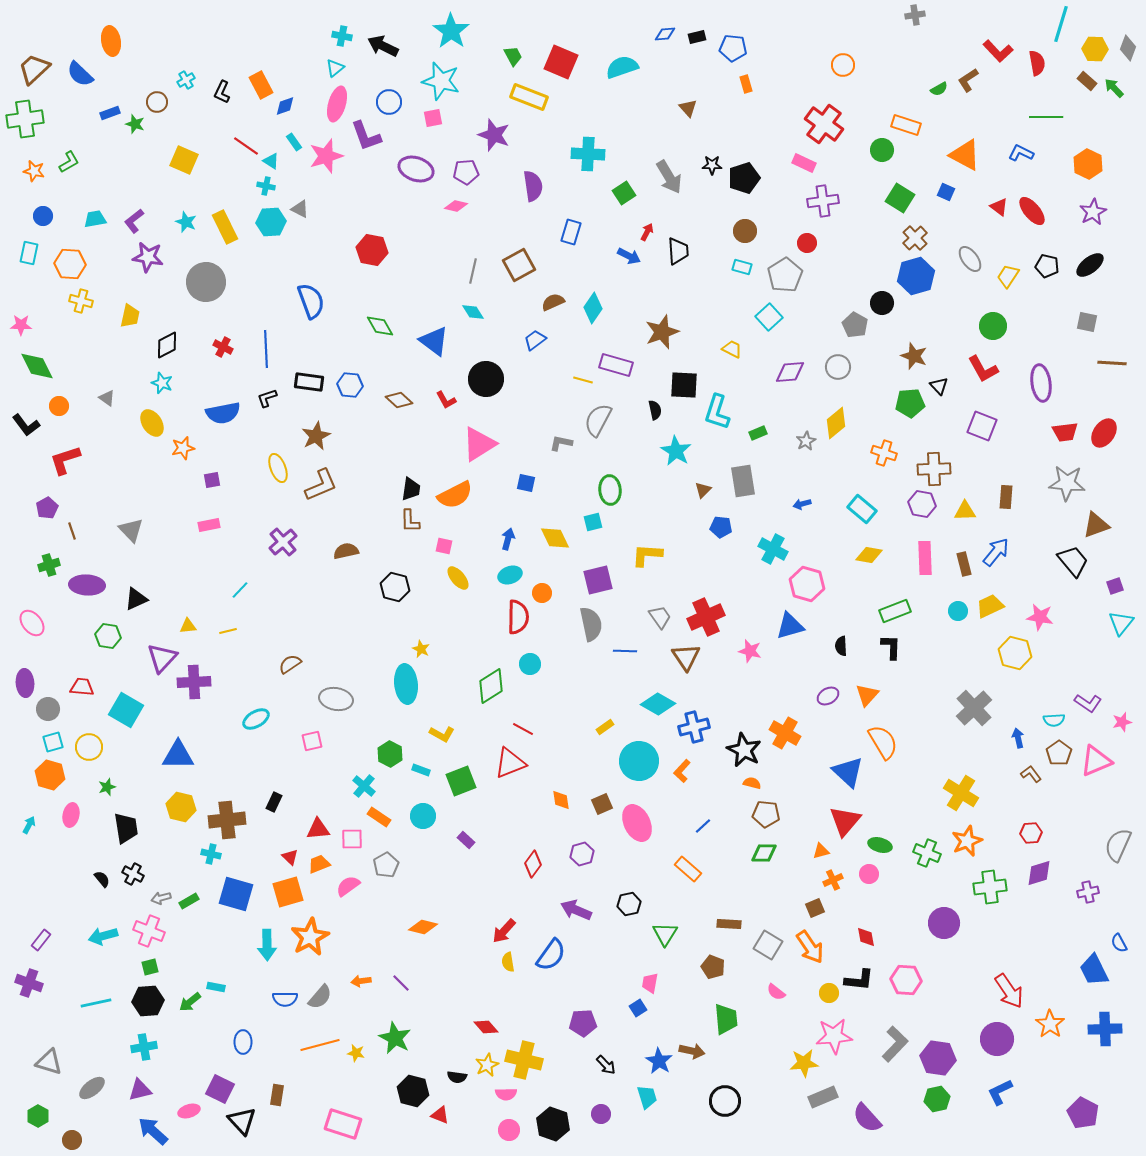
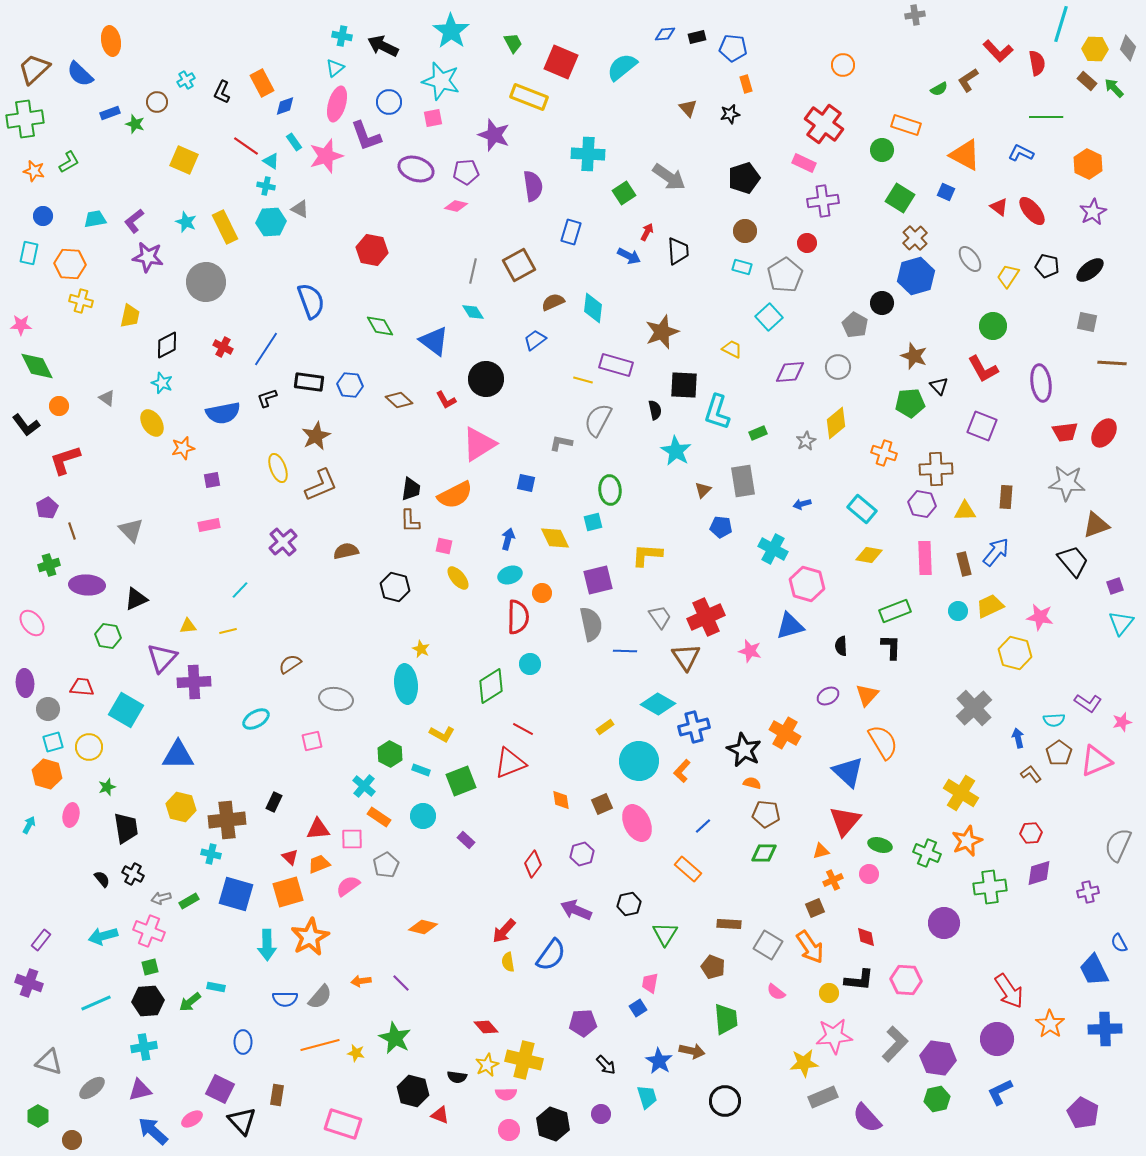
green trapezoid at (513, 56): moved 13 px up
cyan semicircle at (622, 67): rotated 20 degrees counterclockwise
orange rectangle at (261, 85): moved 1 px right, 2 px up
black star at (712, 165): moved 18 px right, 51 px up; rotated 12 degrees counterclockwise
gray arrow at (669, 177): rotated 24 degrees counterclockwise
black ellipse at (1090, 265): moved 5 px down
cyan diamond at (593, 308): rotated 28 degrees counterclockwise
blue line at (266, 349): rotated 36 degrees clockwise
brown cross at (934, 469): moved 2 px right
orange hexagon at (50, 775): moved 3 px left, 1 px up
cyan line at (96, 1003): rotated 12 degrees counterclockwise
pink ellipse at (189, 1111): moved 3 px right, 8 px down; rotated 15 degrees counterclockwise
